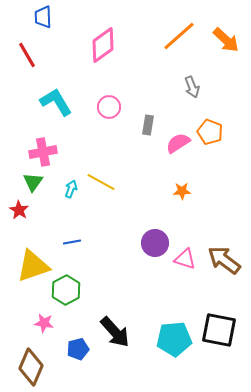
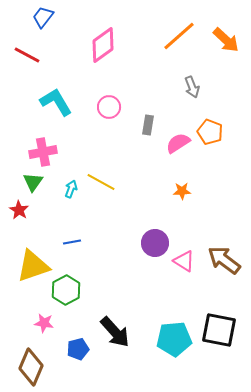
blue trapezoid: rotated 40 degrees clockwise
red line: rotated 32 degrees counterclockwise
pink triangle: moved 1 px left, 2 px down; rotated 15 degrees clockwise
